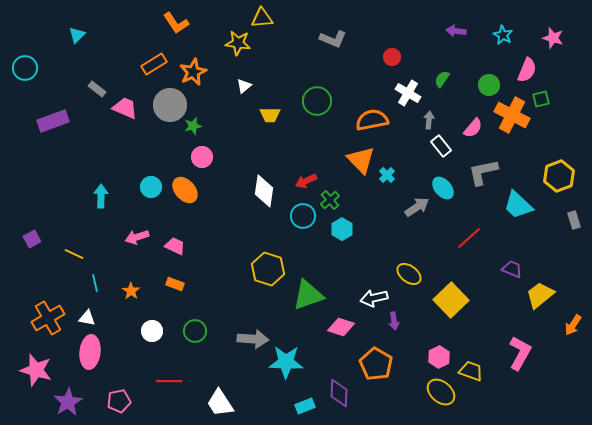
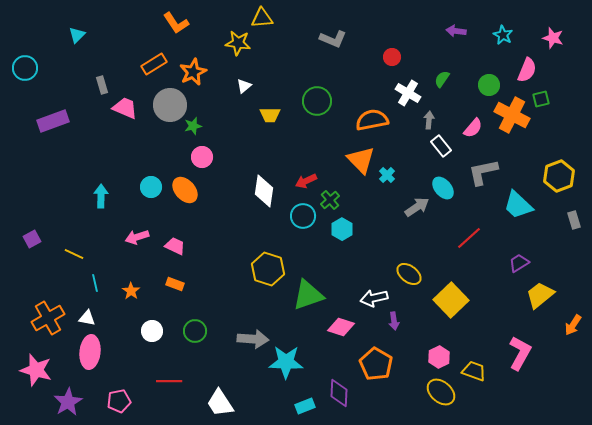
gray rectangle at (97, 89): moved 5 px right, 4 px up; rotated 36 degrees clockwise
purple trapezoid at (512, 269): moved 7 px right, 6 px up; rotated 55 degrees counterclockwise
yellow trapezoid at (471, 371): moved 3 px right
